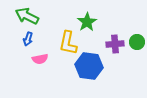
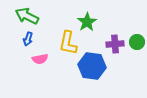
blue hexagon: moved 3 px right
